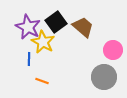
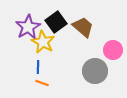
purple star: rotated 15 degrees clockwise
blue line: moved 9 px right, 8 px down
gray circle: moved 9 px left, 6 px up
orange line: moved 2 px down
